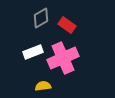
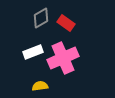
red rectangle: moved 1 px left, 2 px up
yellow semicircle: moved 3 px left
